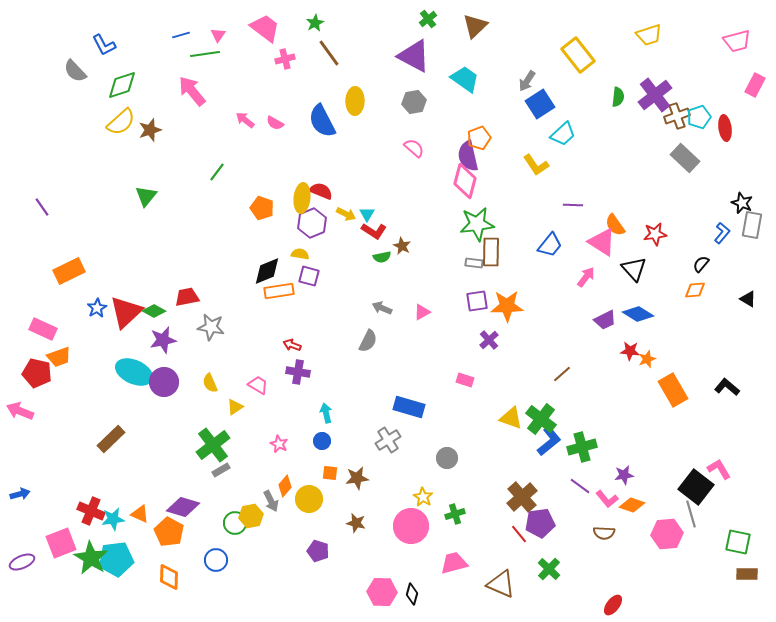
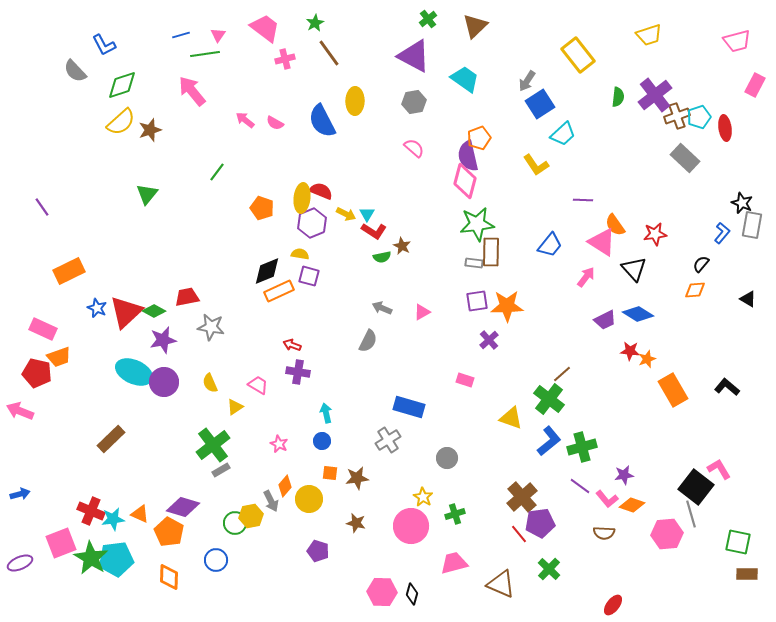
green triangle at (146, 196): moved 1 px right, 2 px up
purple line at (573, 205): moved 10 px right, 5 px up
orange rectangle at (279, 291): rotated 16 degrees counterclockwise
blue star at (97, 308): rotated 18 degrees counterclockwise
green cross at (541, 419): moved 8 px right, 20 px up
purple ellipse at (22, 562): moved 2 px left, 1 px down
